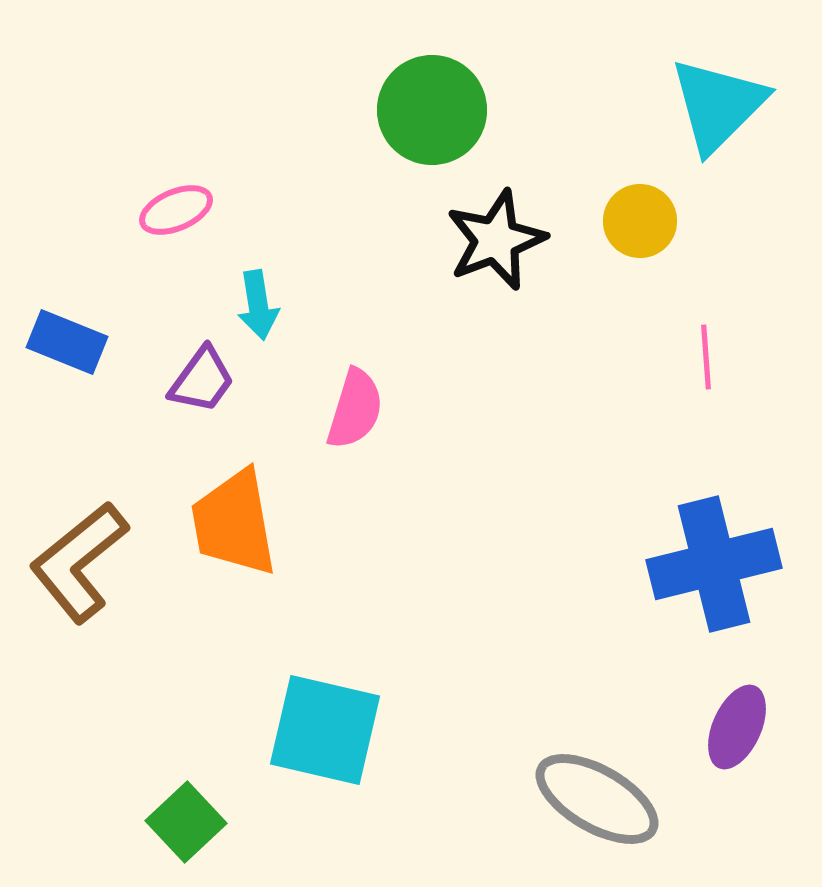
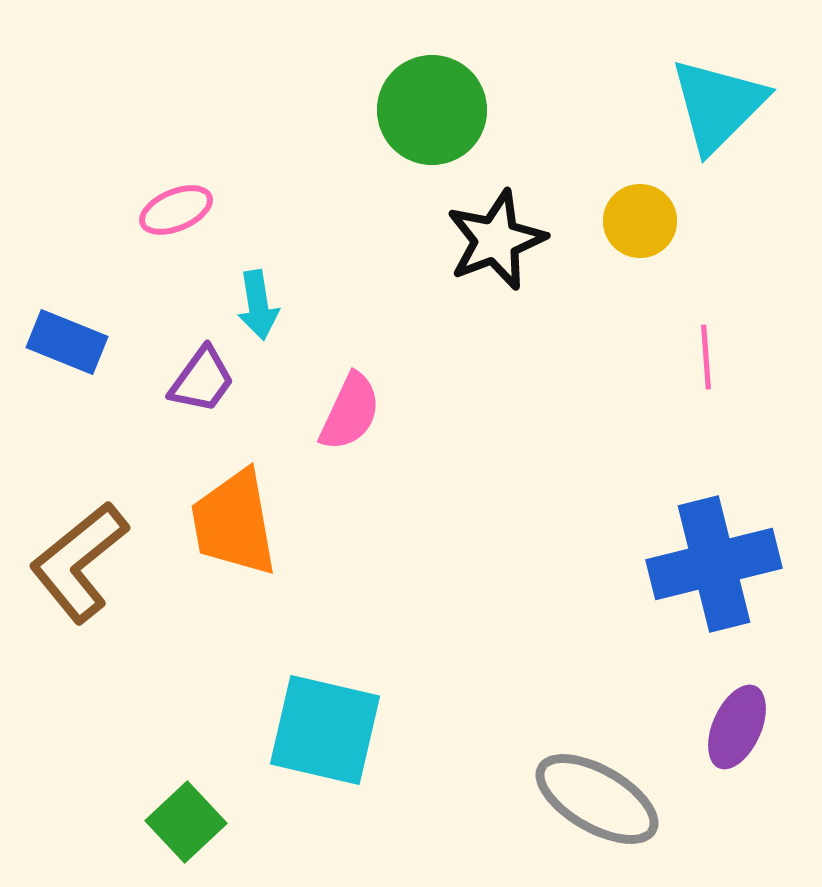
pink semicircle: moved 5 px left, 3 px down; rotated 8 degrees clockwise
